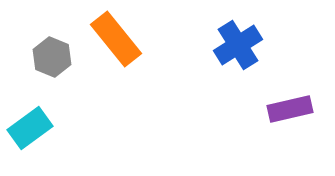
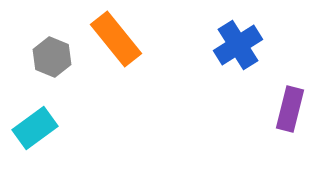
purple rectangle: rotated 63 degrees counterclockwise
cyan rectangle: moved 5 px right
